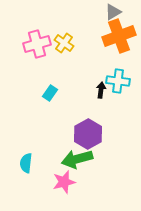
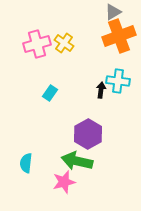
green arrow: moved 2 px down; rotated 28 degrees clockwise
